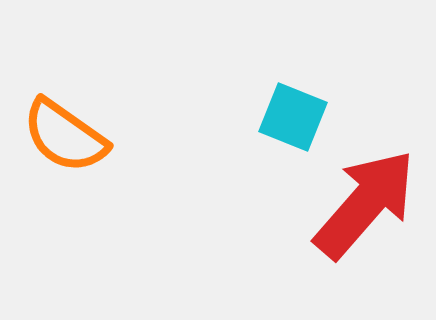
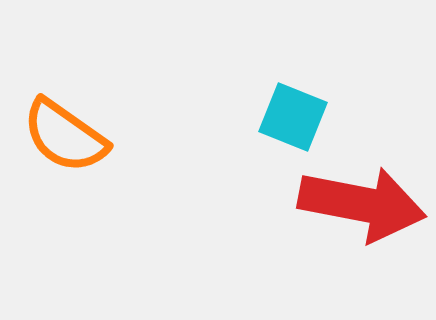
red arrow: moved 3 px left; rotated 60 degrees clockwise
